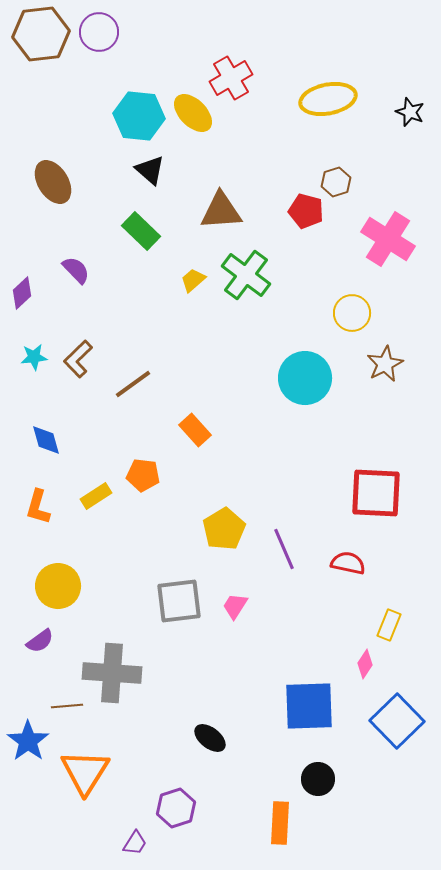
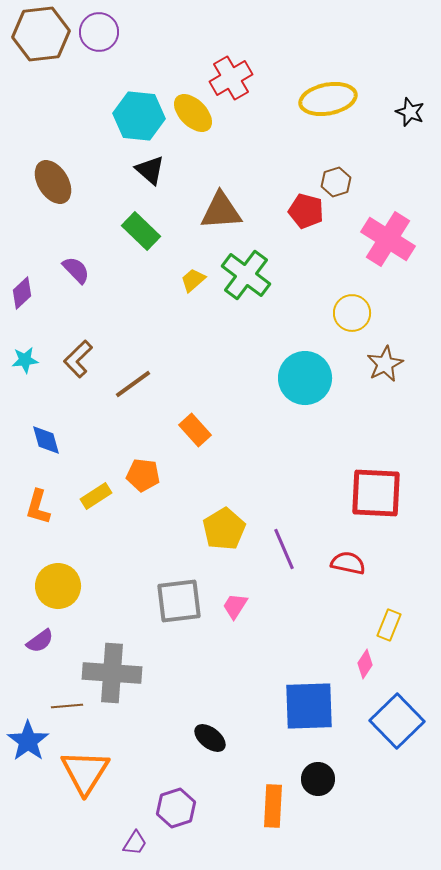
cyan star at (34, 357): moved 9 px left, 3 px down
orange rectangle at (280, 823): moved 7 px left, 17 px up
